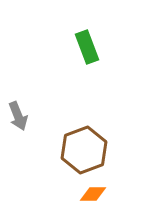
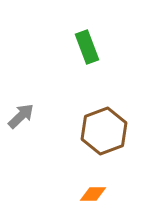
gray arrow: moved 3 px right; rotated 112 degrees counterclockwise
brown hexagon: moved 20 px right, 19 px up
